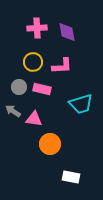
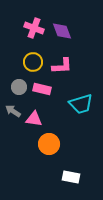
pink cross: moved 3 px left; rotated 24 degrees clockwise
purple diamond: moved 5 px left, 1 px up; rotated 10 degrees counterclockwise
orange circle: moved 1 px left
